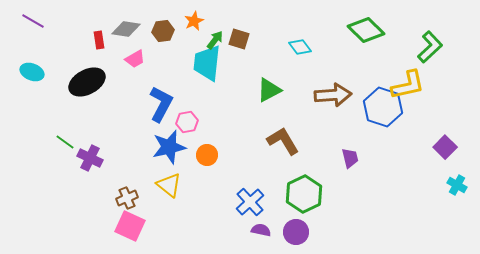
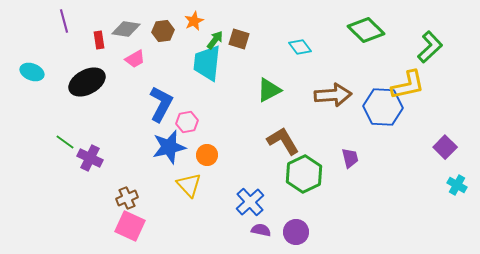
purple line: moved 31 px right; rotated 45 degrees clockwise
blue hexagon: rotated 15 degrees counterclockwise
yellow triangle: moved 20 px right; rotated 8 degrees clockwise
green hexagon: moved 20 px up
